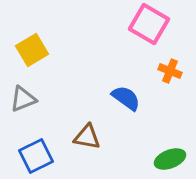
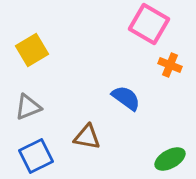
orange cross: moved 6 px up
gray triangle: moved 5 px right, 8 px down
green ellipse: rotated 8 degrees counterclockwise
